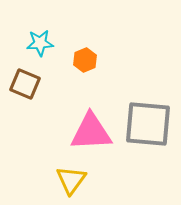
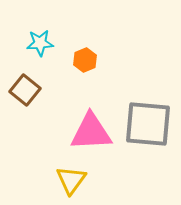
brown square: moved 6 px down; rotated 16 degrees clockwise
